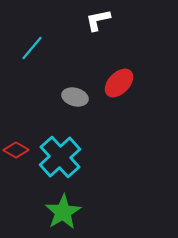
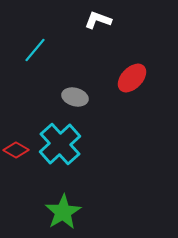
white L-shape: rotated 32 degrees clockwise
cyan line: moved 3 px right, 2 px down
red ellipse: moved 13 px right, 5 px up
cyan cross: moved 13 px up
